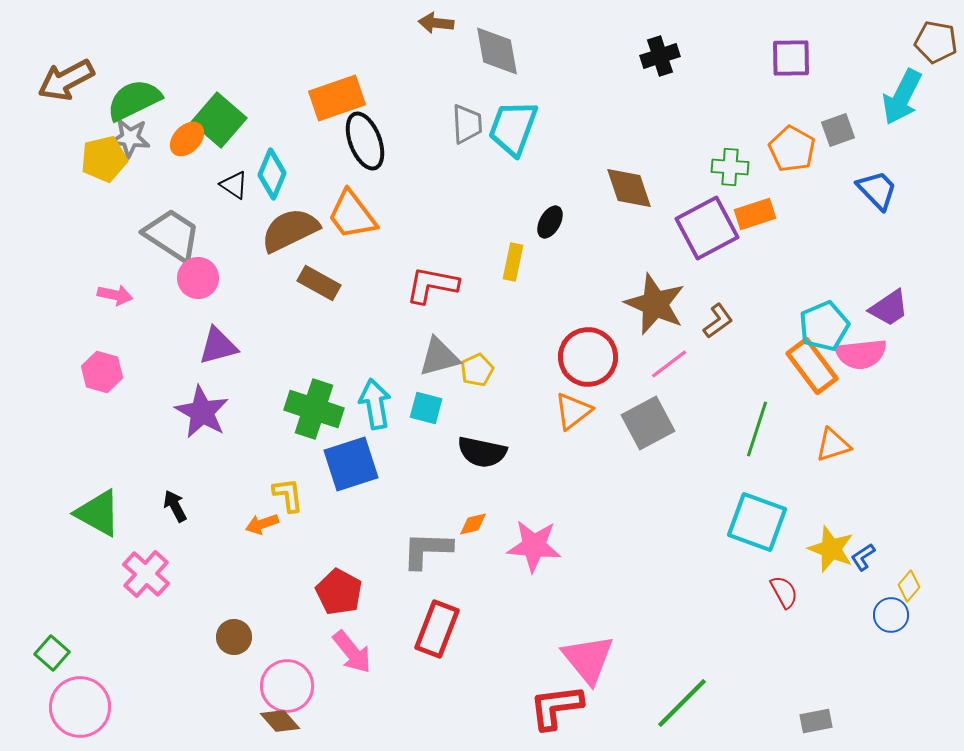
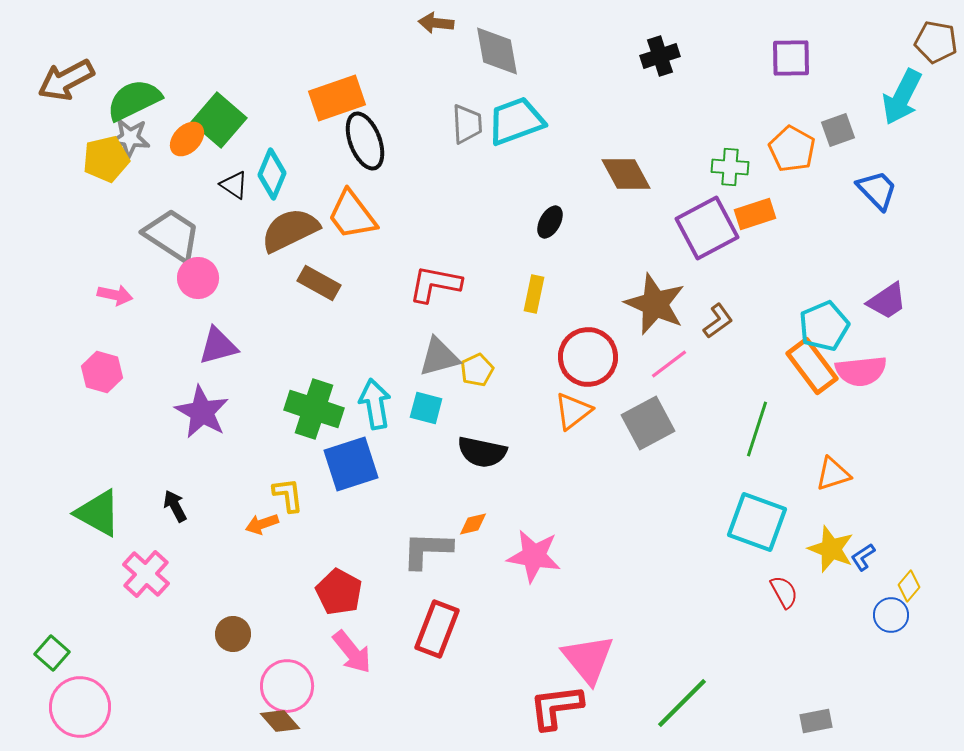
cyan trapezoid at (513, 128): moved 3 px right, 7 px up; rotated 50 degrees clockwise
yellow pentagon at (104, 159): moved 2 px right
brown diamond at (629, 188): moved 3 px left, 14 px up; rotated 10 degrees counterclockwise
yellow rectangle at (513, 262): moved 21 px right, 32 px down
red L-shape at (432, 285): moved 3 px right, 1 px up
purple trapezoid at (889, 308): moved 2 px left, 7 px up
pink semicircle at (861, 354): moved 17 px down
orange triangle at (833, 445): moved 29 px down
pink star at (534, 546): moved 10 px down; rotated 4 degrees clockwise
brown circle at (234, 637): moved 1 px left, 3 px up
